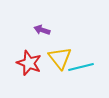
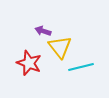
purple arrow: moved 1 px right, 1 px down
yellow triangle: moved 11 px up
